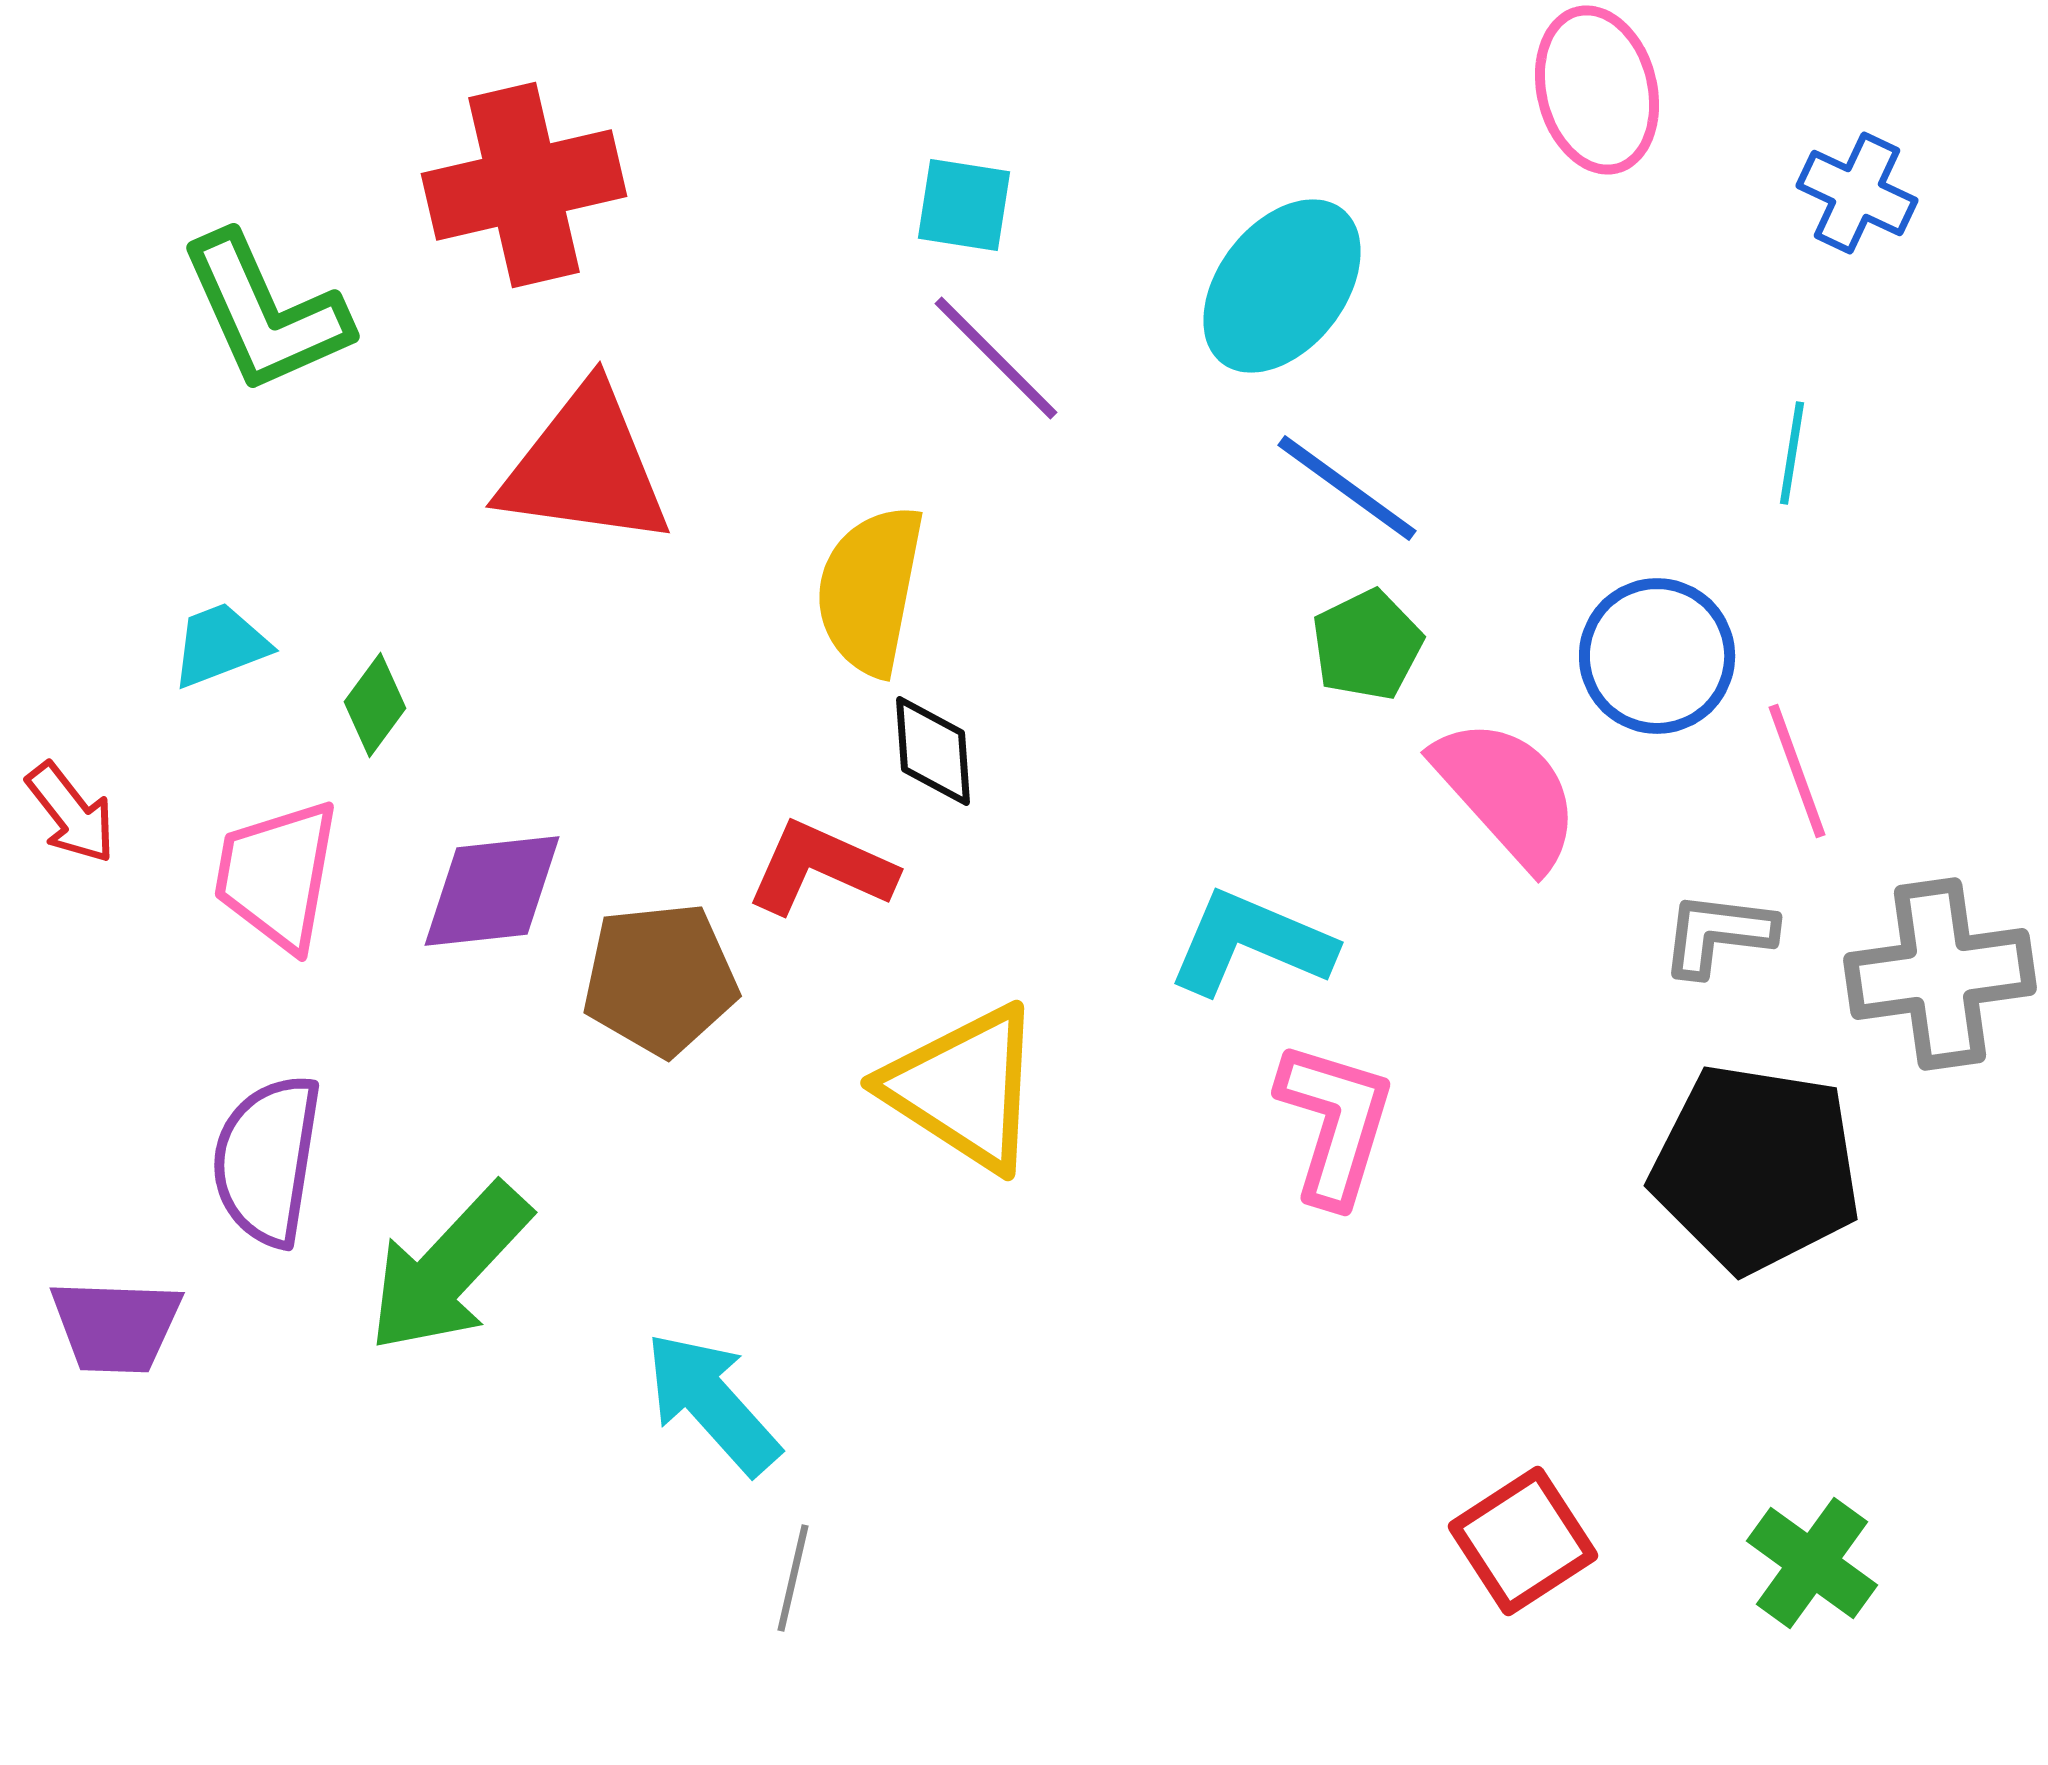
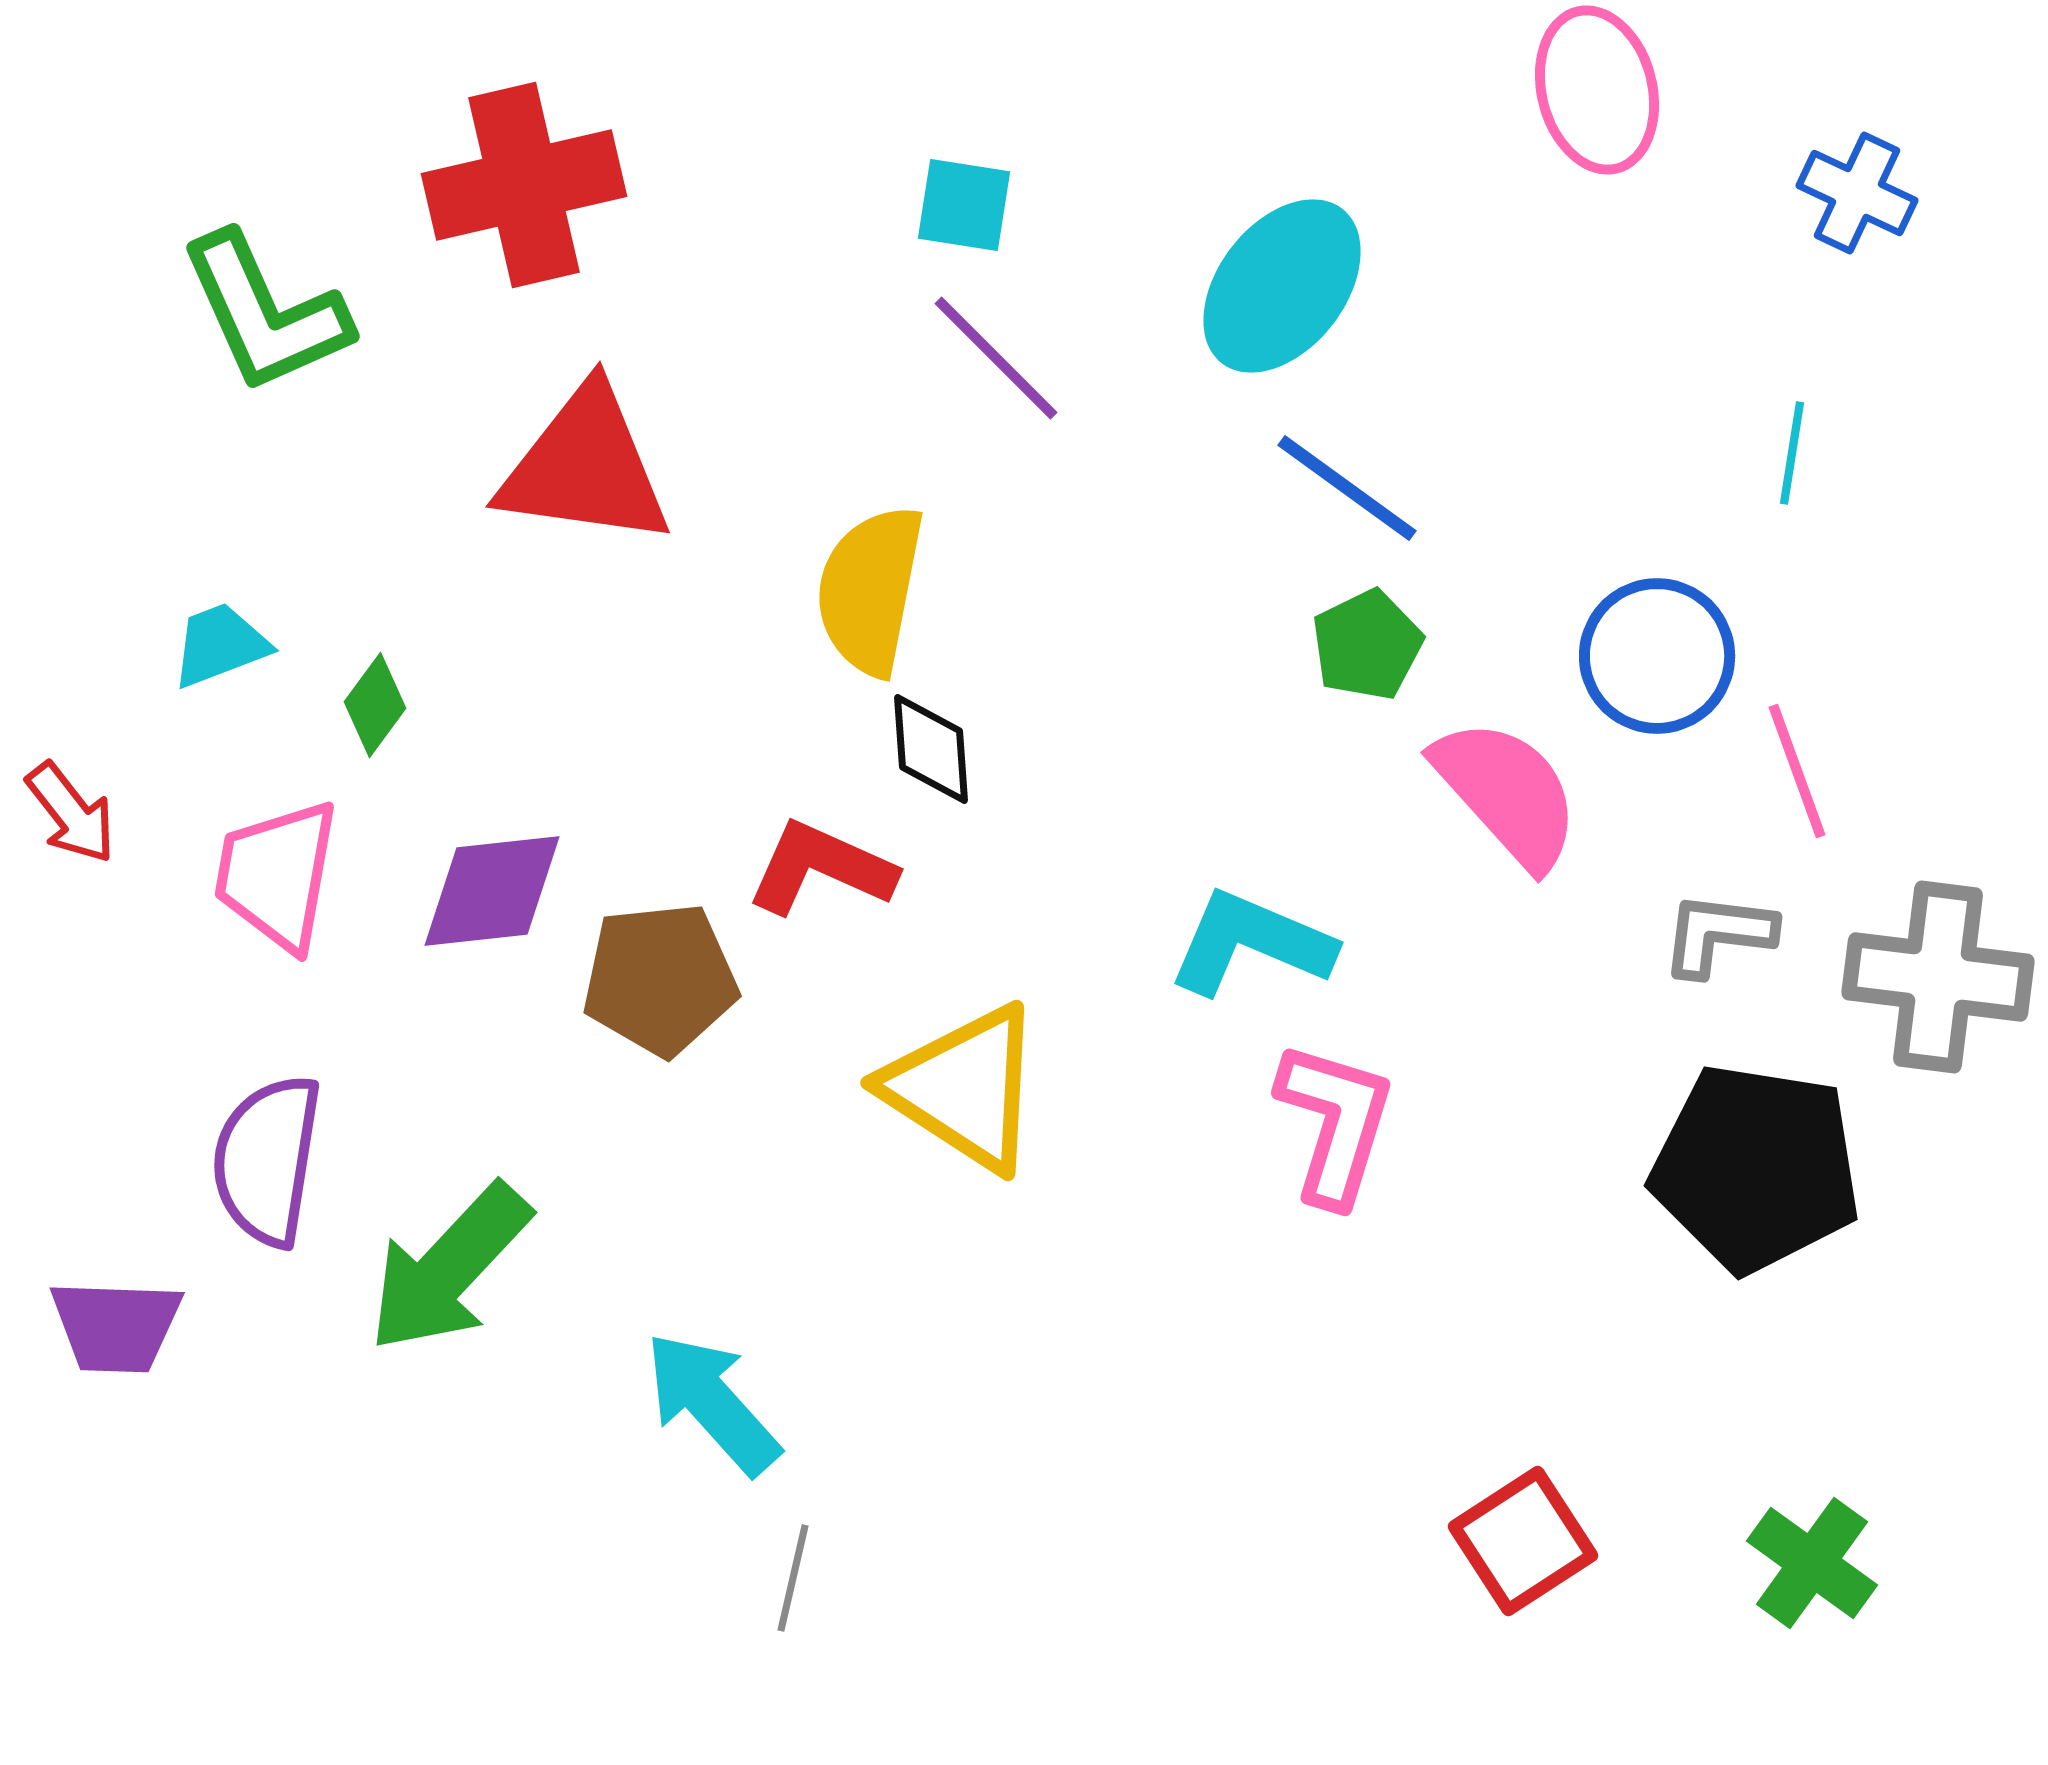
black diamond: moved 2 px left, 2 px up
gray cross: moved 2 px left, 3 px down; rotated 15 degrees clockwise
